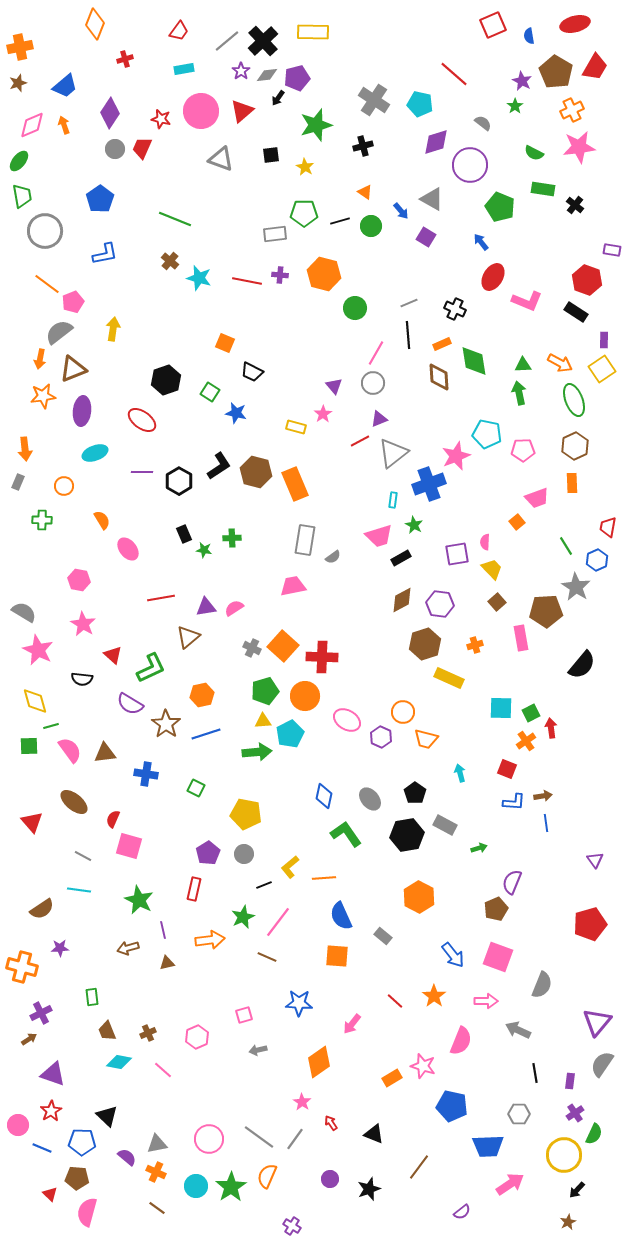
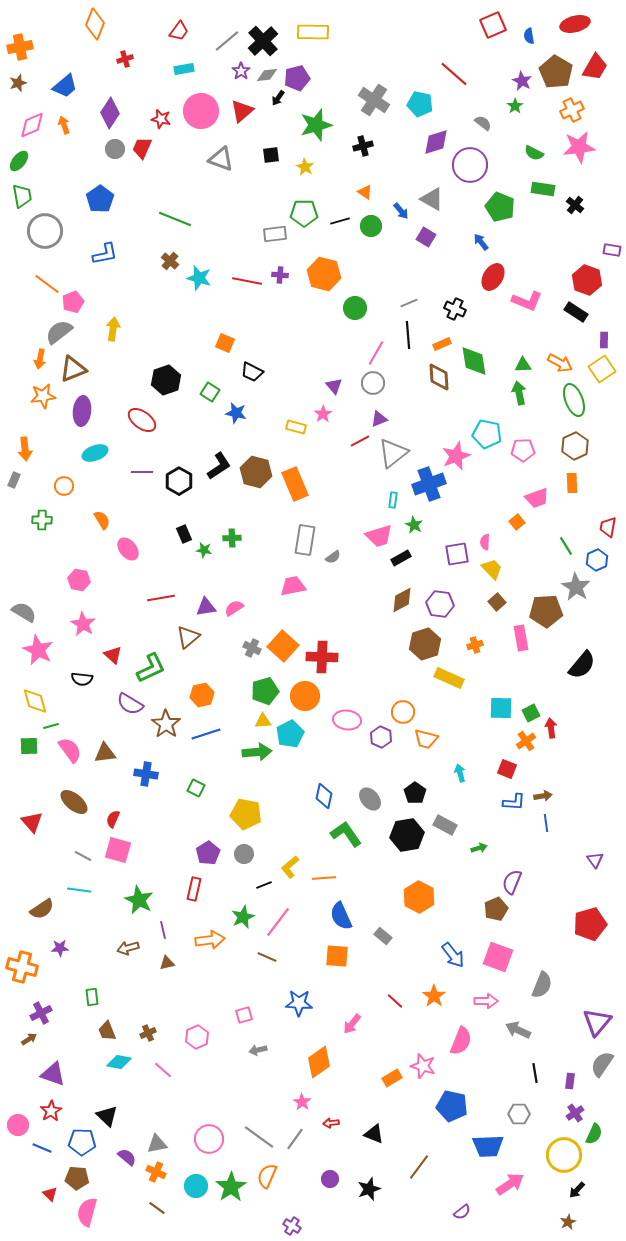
gray rectangle at (18, 482): moved 4 px left, 2 px up
pink ellipse at (347, 720): rotated 24 degrees counterclockwise
pink square at (129, 846): moved 11 px left, 4 px down
red arrow at (331, 1123): rotated 63 degrees counterclockwise
